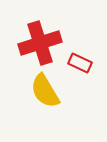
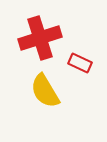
red cross: moved 5 px up
